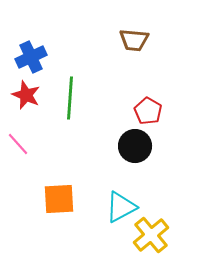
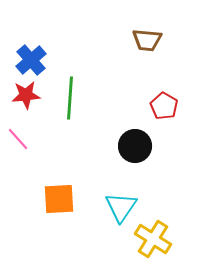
brown trapezoid: moved 13 px right
blue cross: moved 3 px down; rotated 16 degrees counterclockwise
red star: rotated 28 degrees counterclockwise
red pentagon: moved 16 px right, 5 px up
pink line: moved 5 px up
cyan triangle: rotated 28 degrees counterclockwise
yellow cross: moved 2 px right, 4 px down; rotated 18 degrees counterclockwise
